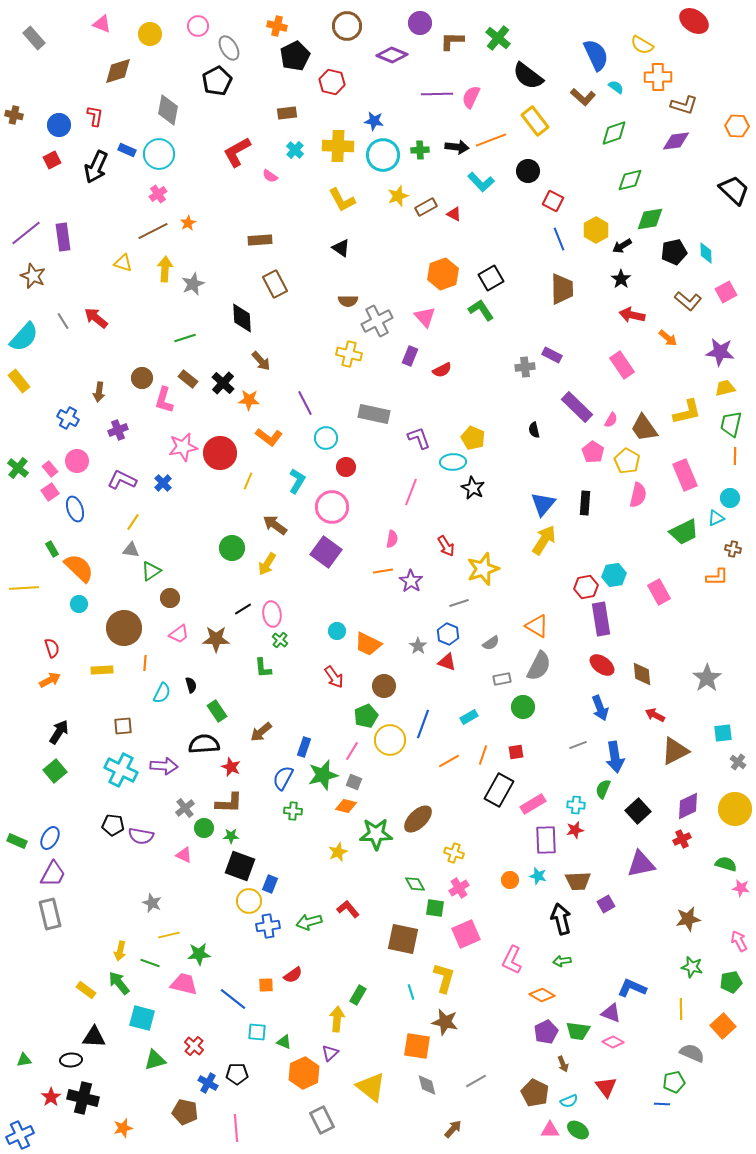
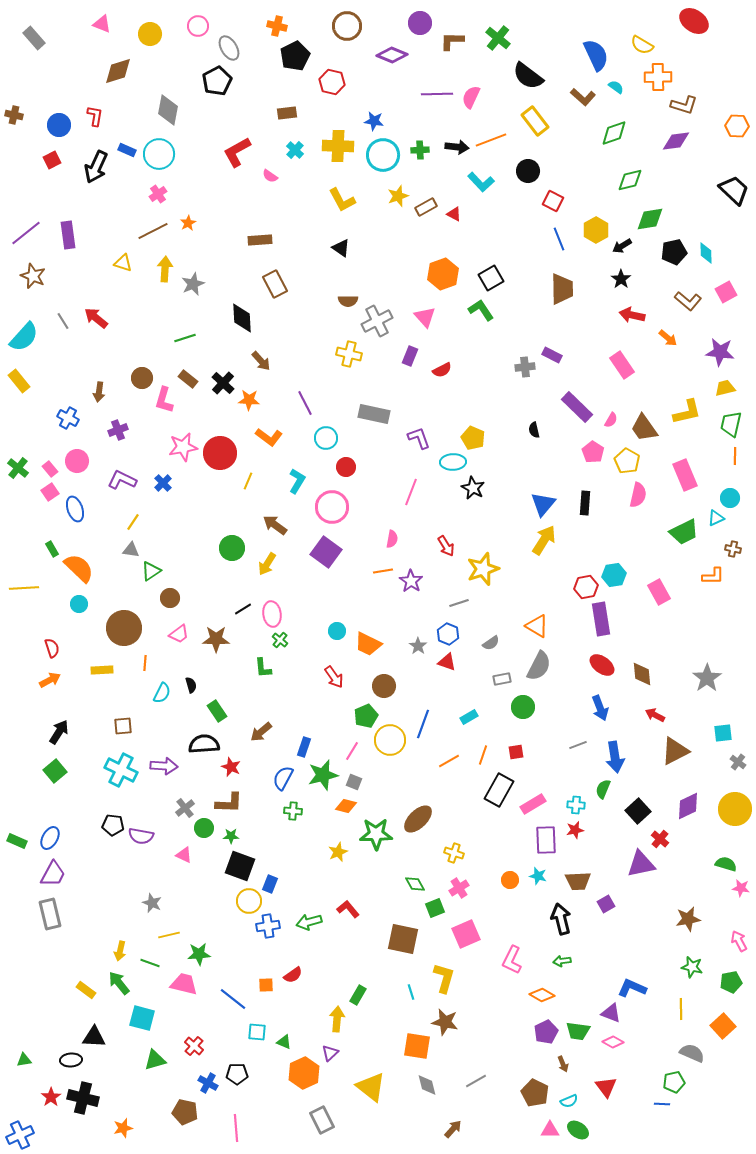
purple rectangle at (63, 237): moved 5 px right, 2 px up
orange L-shape at (717, 577): moved 4 px left, 1 px up
red cross at (682, 839): moved 22 px left; rotated 24 degrees counterclockwise
green square at (435, 908): rotated 30 degrees counterclockwise
